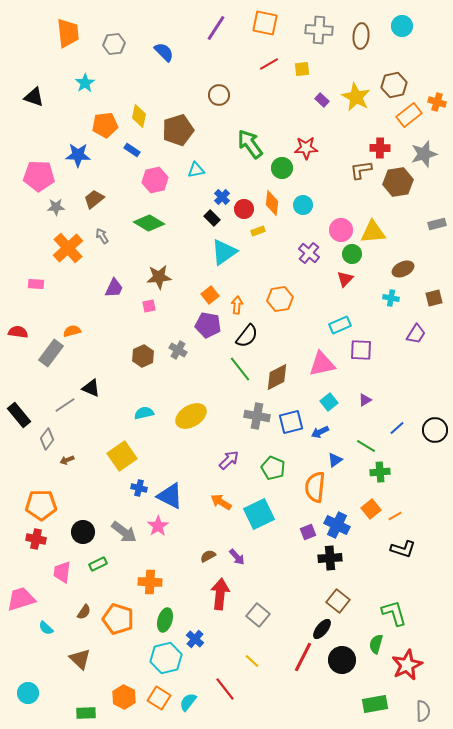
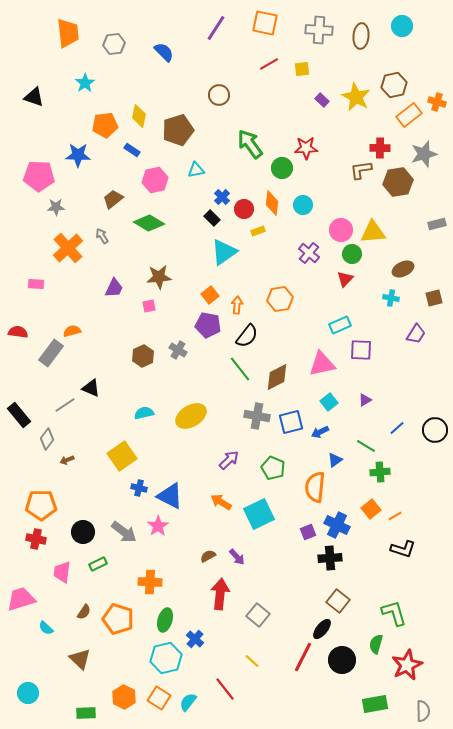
brown trapezoid at (94, 199): moved 19 px right
